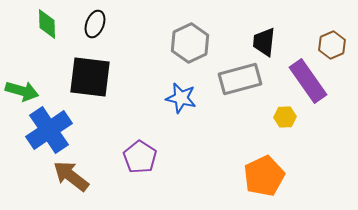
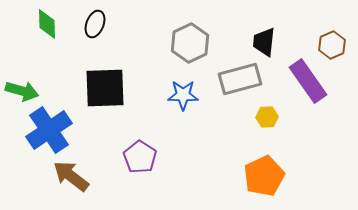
black square: moved 15 px right, 11 px down; rotated 9 degrees counterclockwise
blue star: moved 2 px right, 3 px up; rotated 12 degrees counterclockwise
yellow hexagon: moved 18 px left
